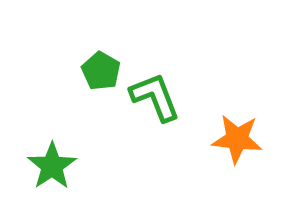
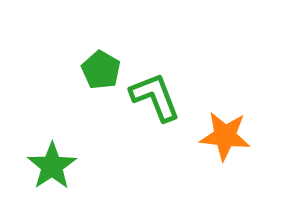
green pentagon: moved 1 px up
orange star: moved 12 px left, 3 px up
